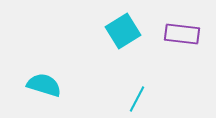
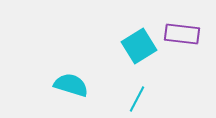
cyan square: moved 16 px right, 15 px down
cyan semicircle: moved 27 px right
